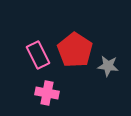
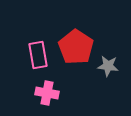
red pentagon: moved 1 px right, 3 px up
pink rectangle: rotated 16 degrees clockwise
